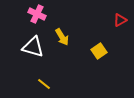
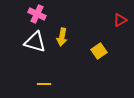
yellow arrow: rotated 42 degrees clockwise
white triangle: moved 2 px right, 5 px up
yellow line: rotated 40 degrees counterclockwise
